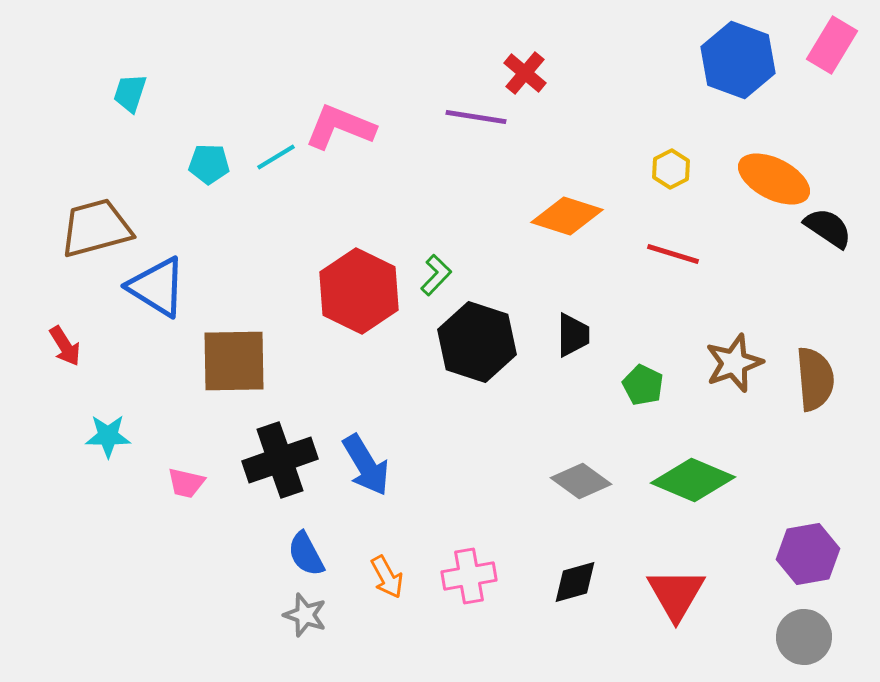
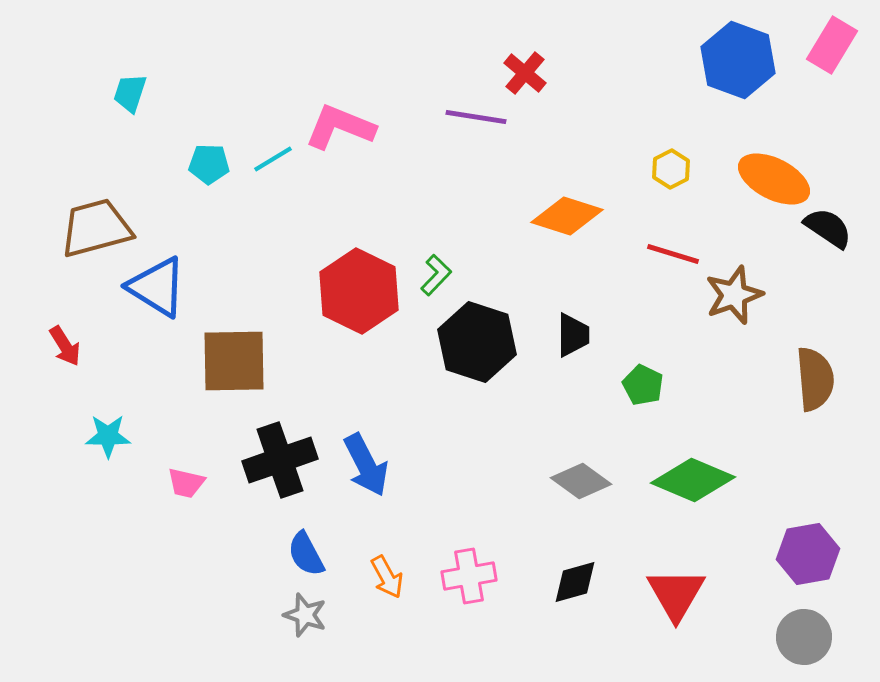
cyan line: moved 3 px left, 2 px down
brown star: moved 68 px up
blue arrow: rotated 4 degrees clockwise
